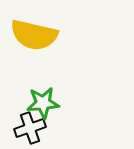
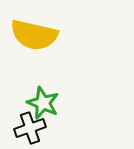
green star: rotated 28 degrees clockwise
